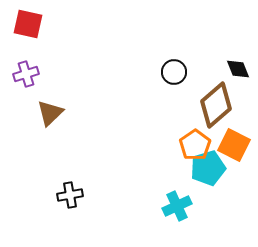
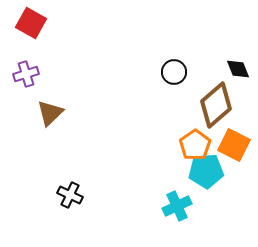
red square: moved 3 px right, 1 px up; rotated 16 degrees clockwise
cyan pentagon: moved 2 px left, 3 px down; rotated 12 degrees clockwise
black cross: rotated 35 degrees clockwise
